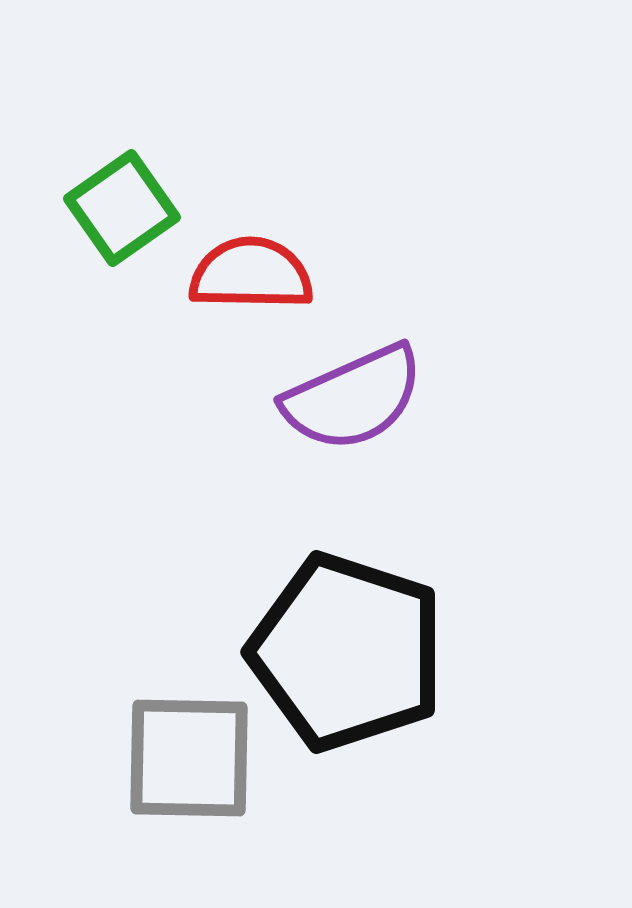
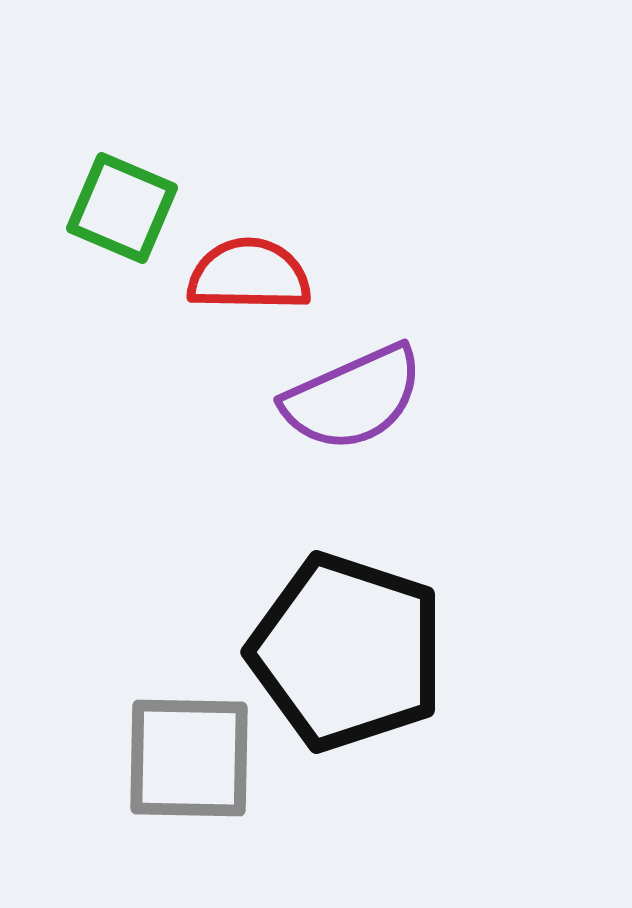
green square: rotated 32 degrees counterclockwise
red semicircle: moved 2 px left, 1 px down
